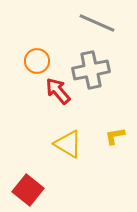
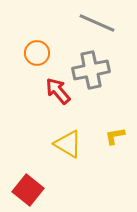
orange circle: moved 8 px up
